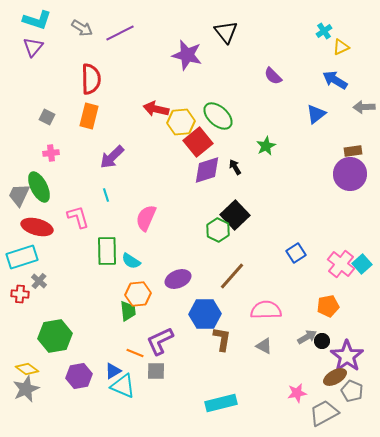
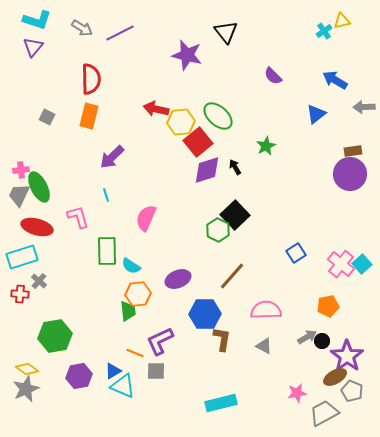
yellow triangle at (341, 47): moved 1 px right, 26 px up; rotated 12 degrees clockwise
pink cross at (51, 153): moved 30 px left, 17 px down
cyan semicircle at (131, 261): moved 5 px down
